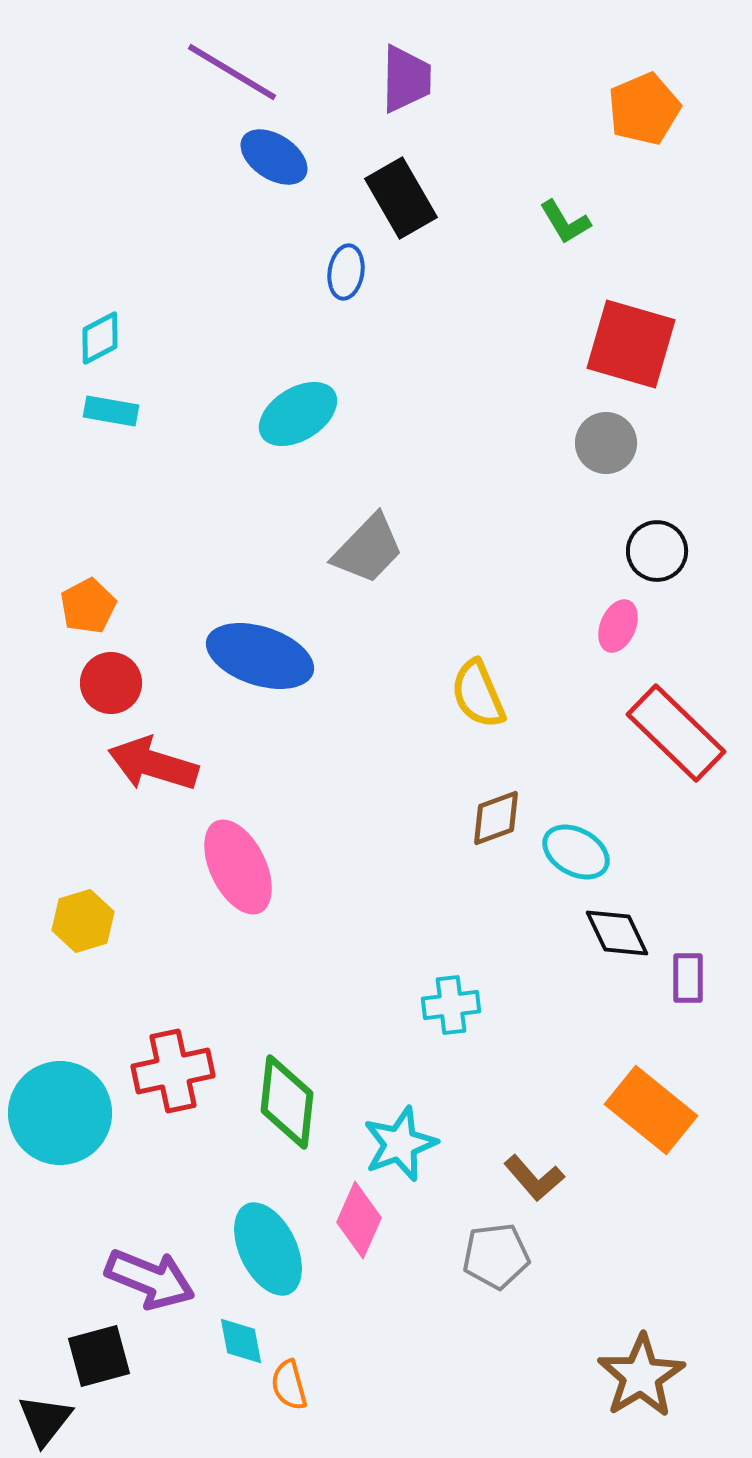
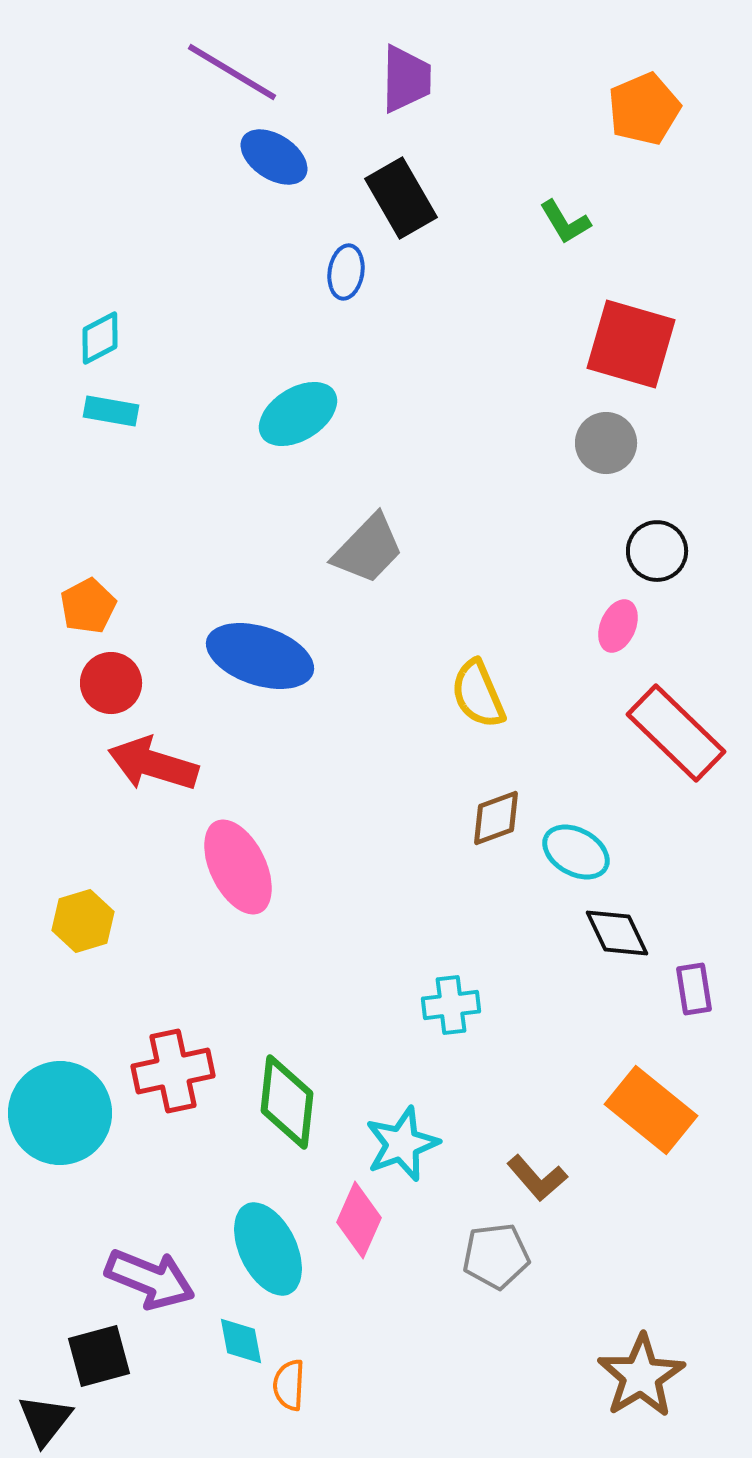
purple rectangle at (688, 978): moved 6 px right, 11 px down; rotated 9 degrees counterclockwise
cyan star at (400, 1144): moved 2 px right
brown L-shape at (534, 1178): moved 3 px right
orange semicircle at (289, 1385): rotated 18 degrees clockwise
